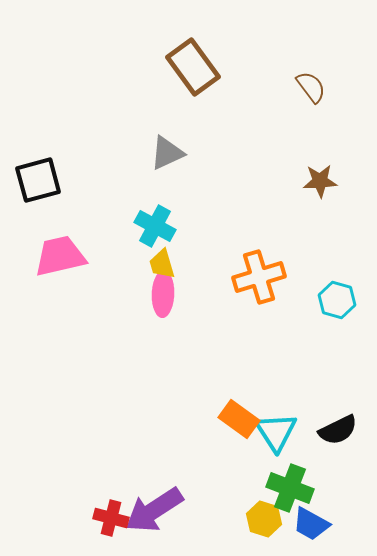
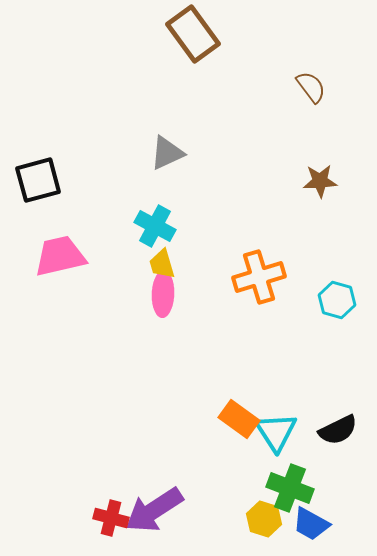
brown rectangle: moved 33 px up
